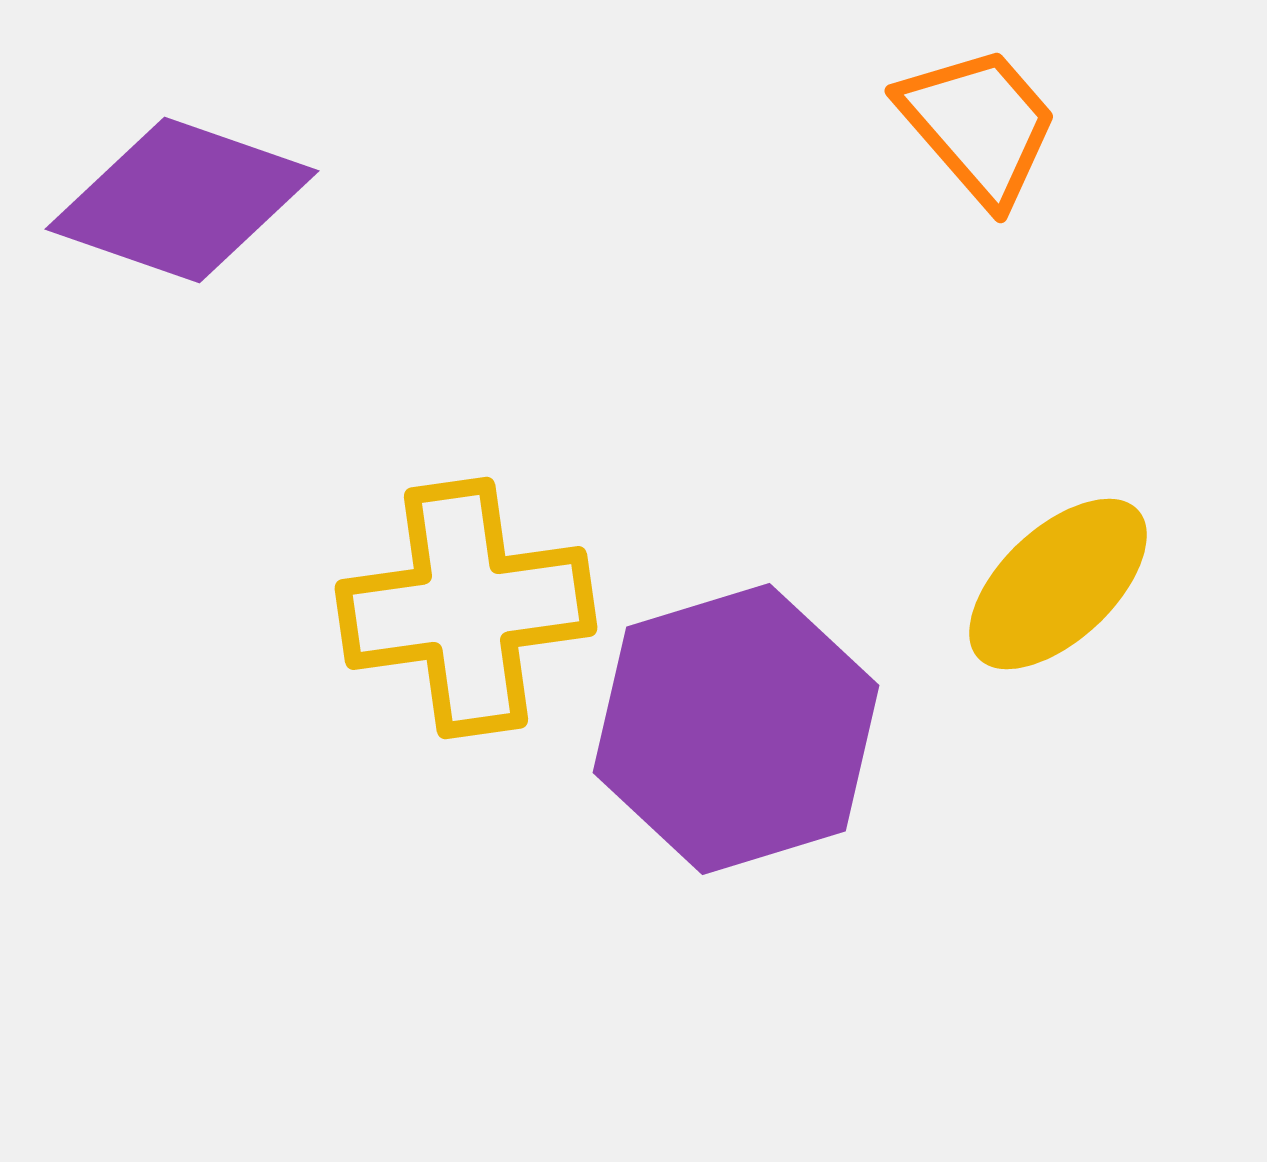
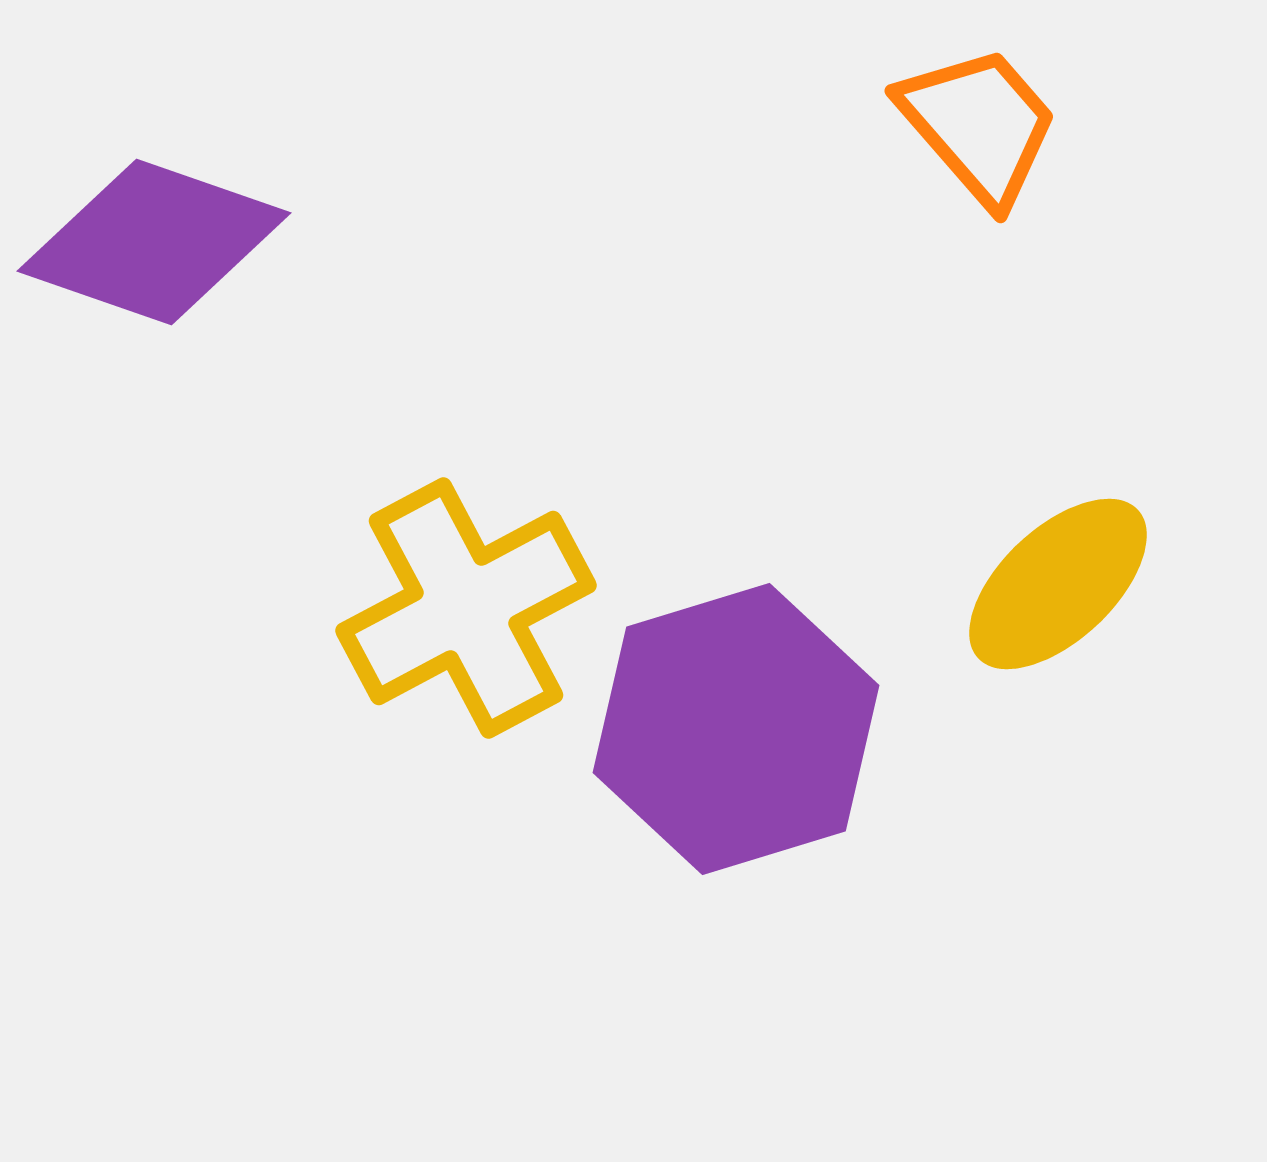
purple diamond: moved 28 px left, 42 px down
yellow cross: rotated 20 degrees counterclockwise
